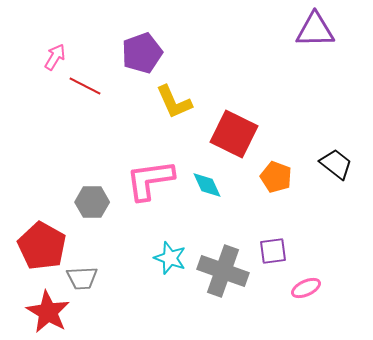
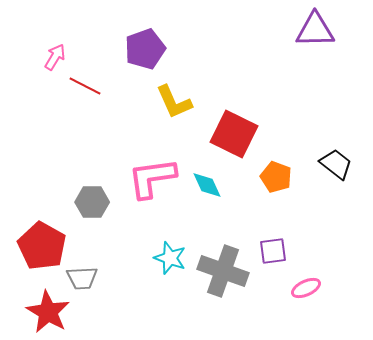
purple pentagon: moved 3 px right, 4 px up
pink L-shape: moved 2 px right, 2 px up
